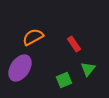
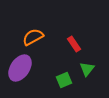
green triangle: moved 1 px left
